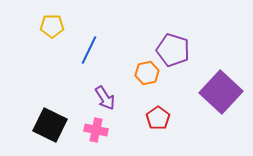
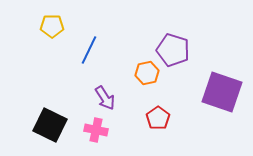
purple square: moved 1 px right; rotated 24 degrees counterclockwise
